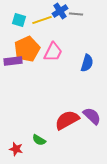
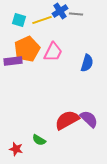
purple semicircle: moved 3 px left, 3 px down
